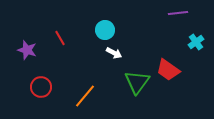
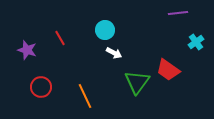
orange line: rotated 65 degrees counterclockwise
